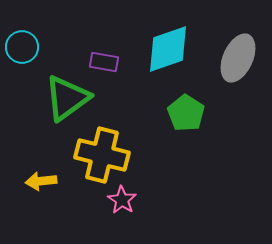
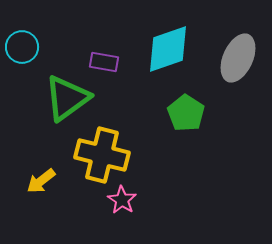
yellow arrow: rotated 32 degrees counterclockwise
